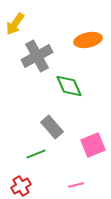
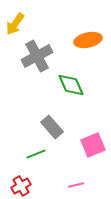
green diamond: moved 2 px right, 1 px up
